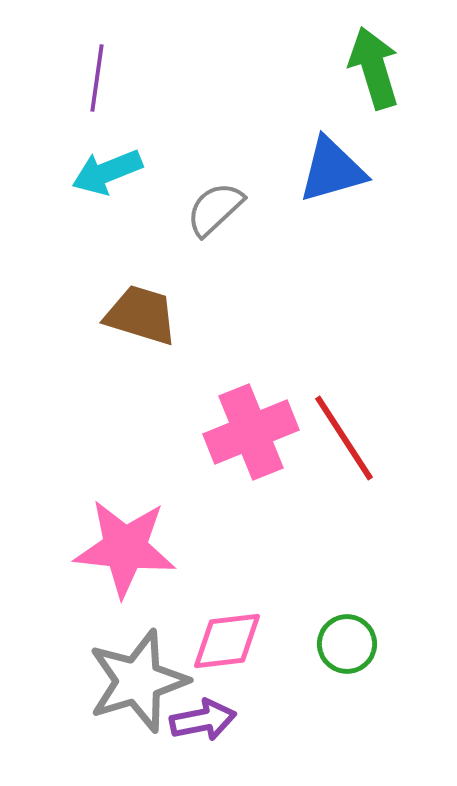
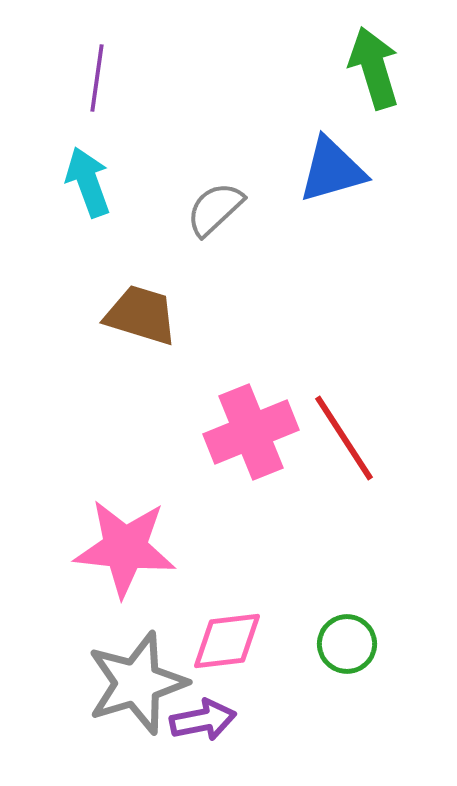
cyan arrow: moved 19 px left, 10 px down; rotated 92 degrees clockwise
gray star: moved 1 px left, 2 px down
